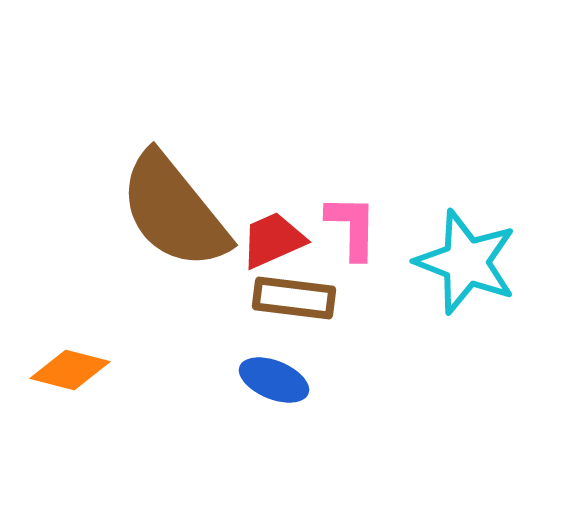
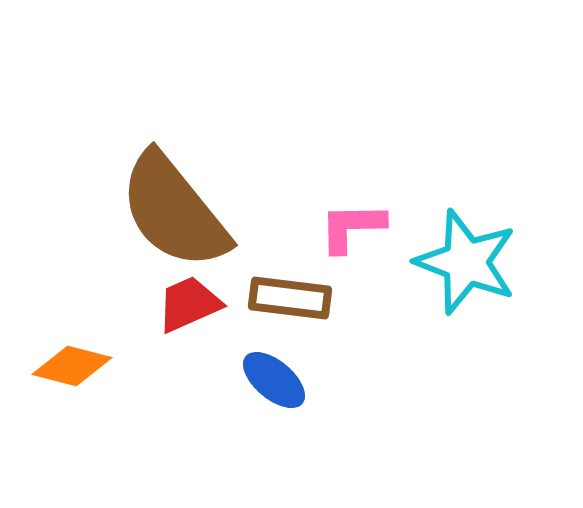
pink L-shape: rotated 92 degrees counterclockwise
red trapezoid: moved 84 px left, 64 px down
brown rectangle: moved 4 px left
orange diamond: moved 2 px right, 4 px up
blue ellipse: rotated 18 degrees clockwise
